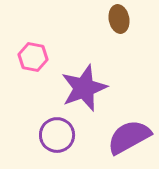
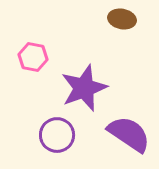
brown ellipse: moved 3 px right; rotated 68 degrees counterclockwise
purple semicircle: moved 3 px up; rotated 63 degrees clockwise
